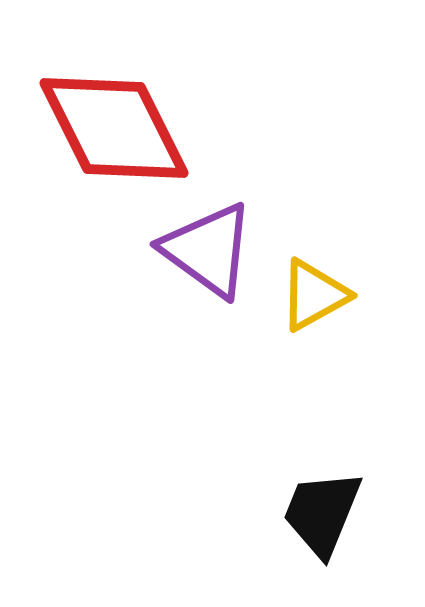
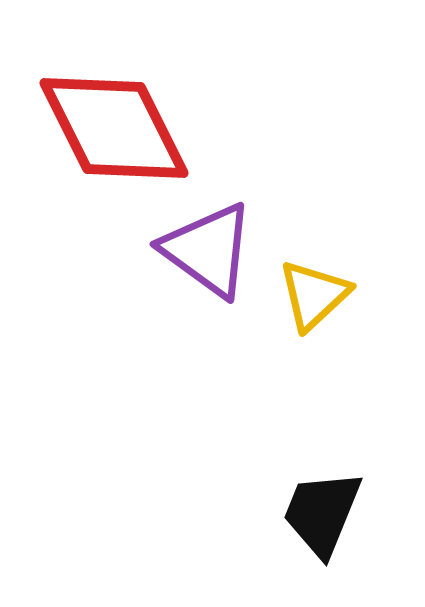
yellow triangle: rotated 14 degrees counterclockwise
